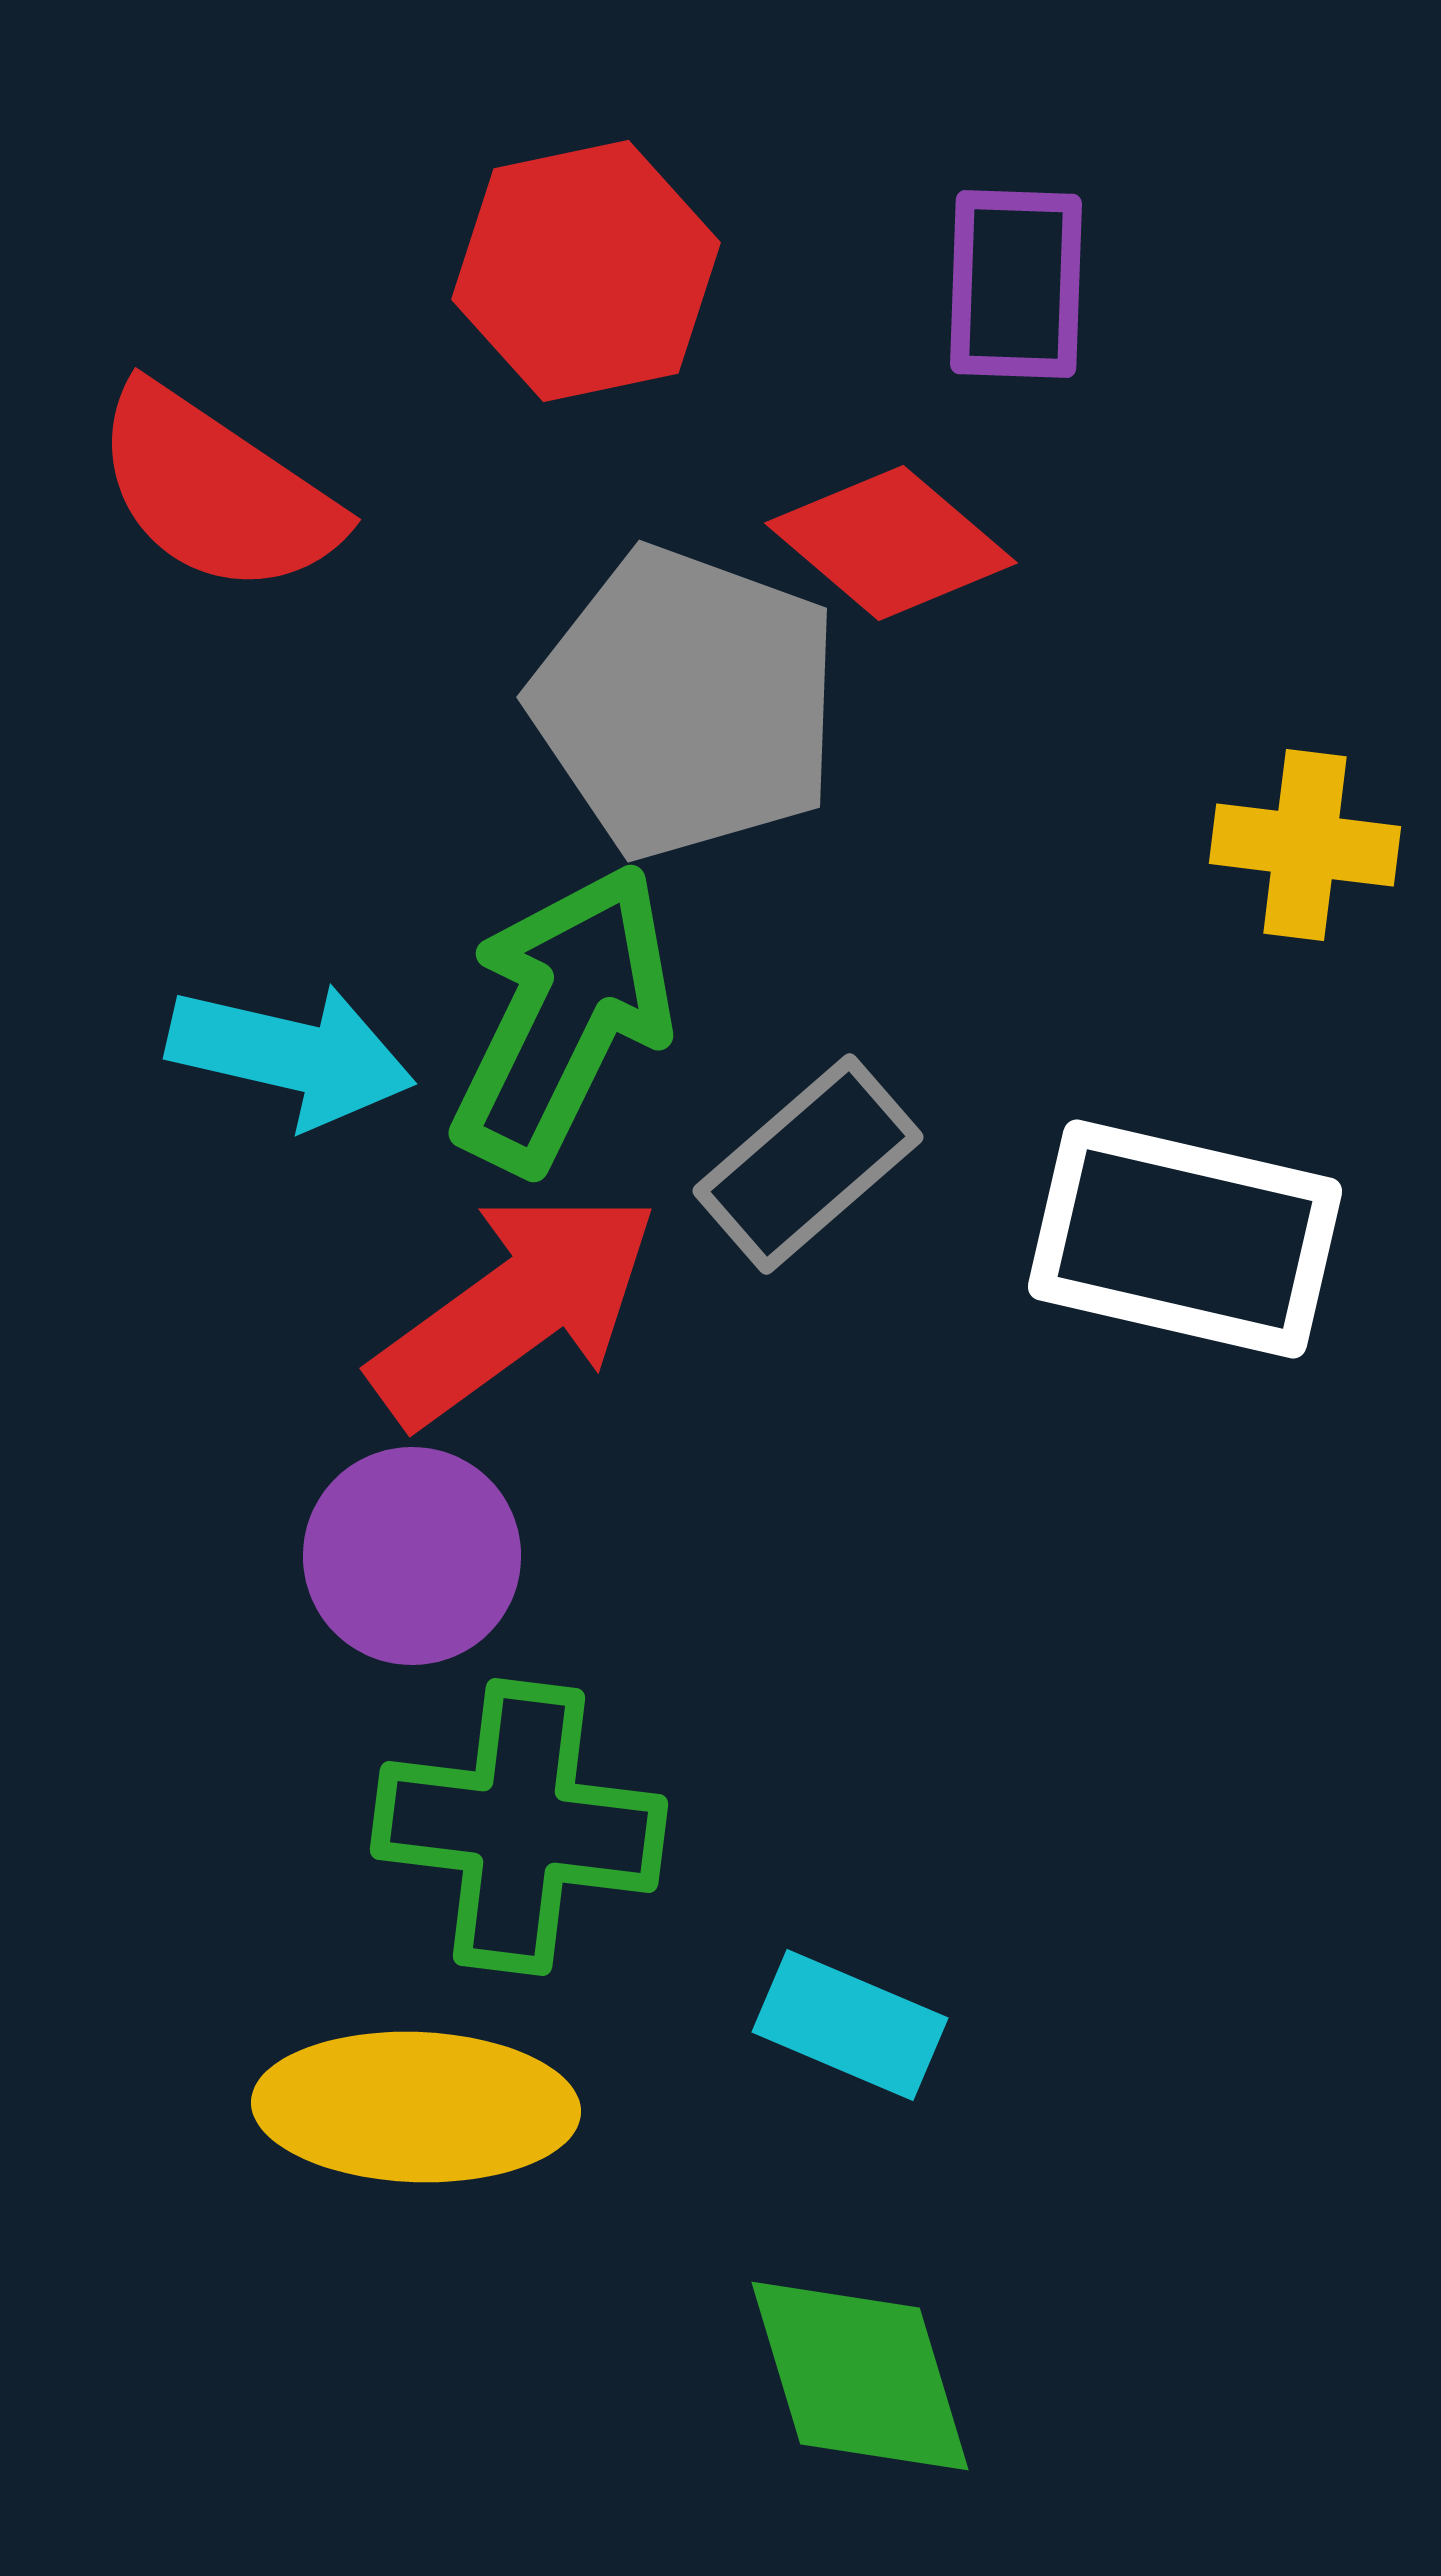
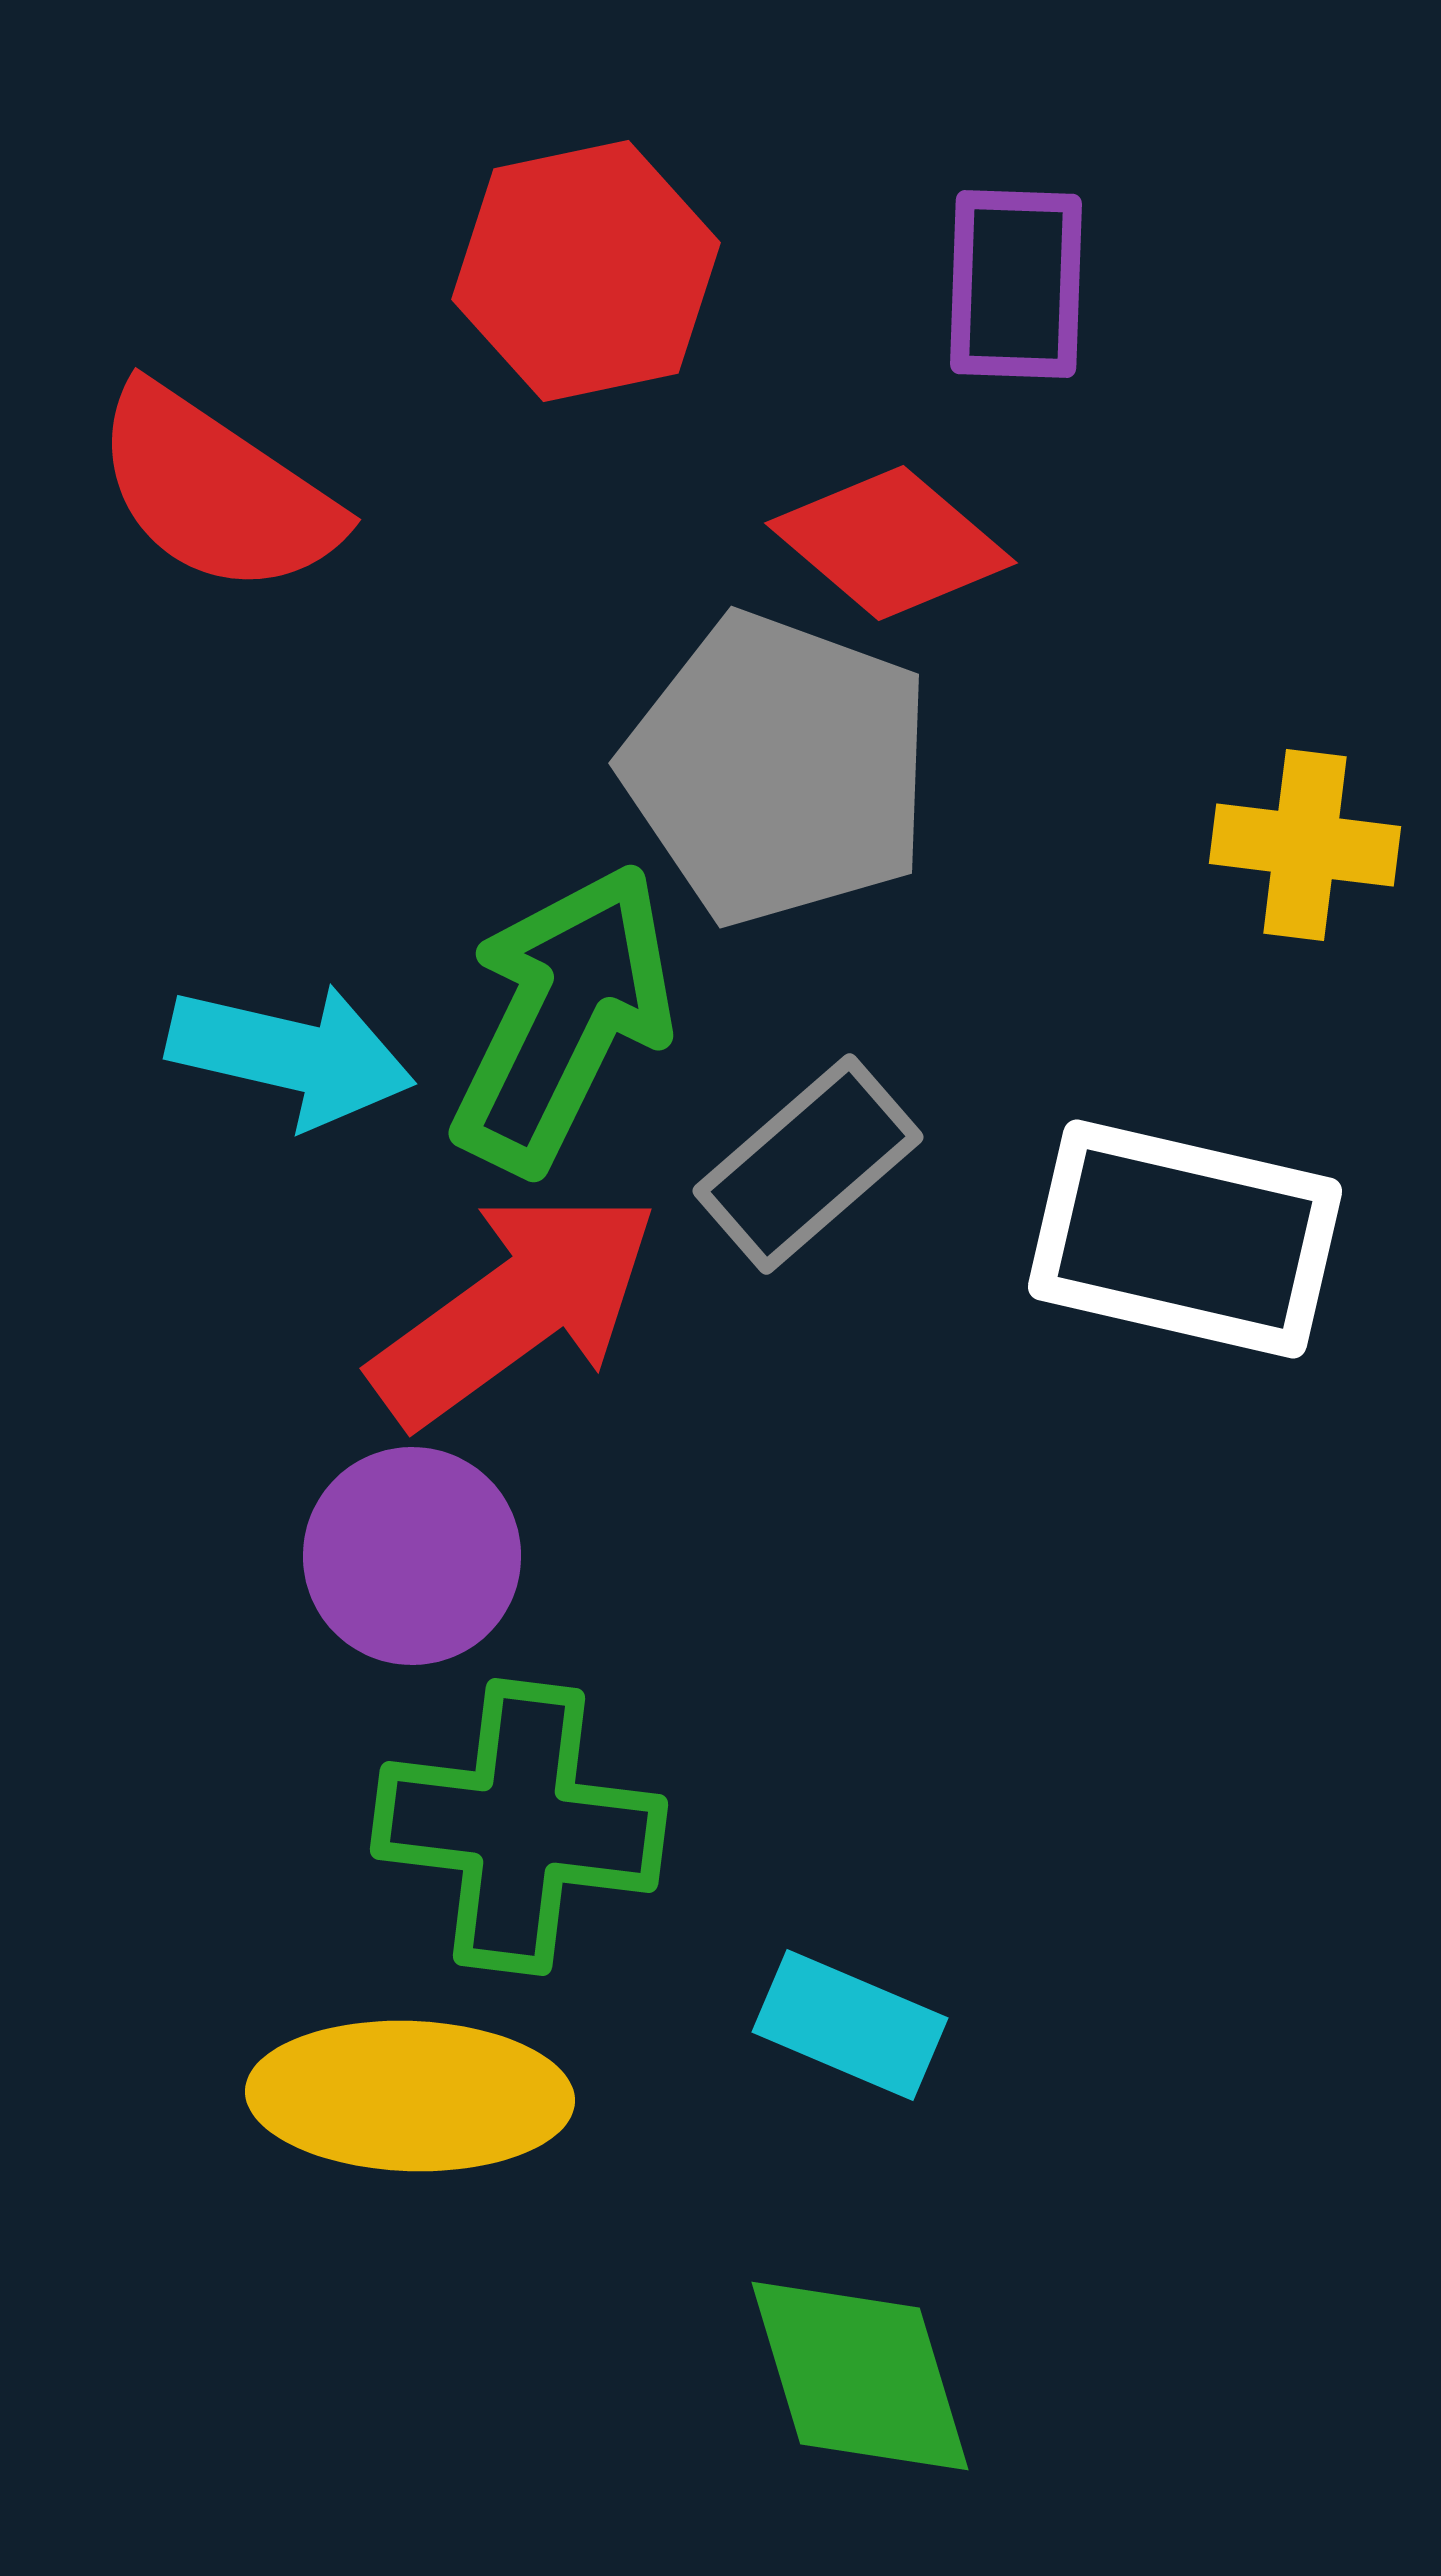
gray pentagon: moved 92 px right, 66 px down
yellow ellipse: moved 6 px left, 11 px up
